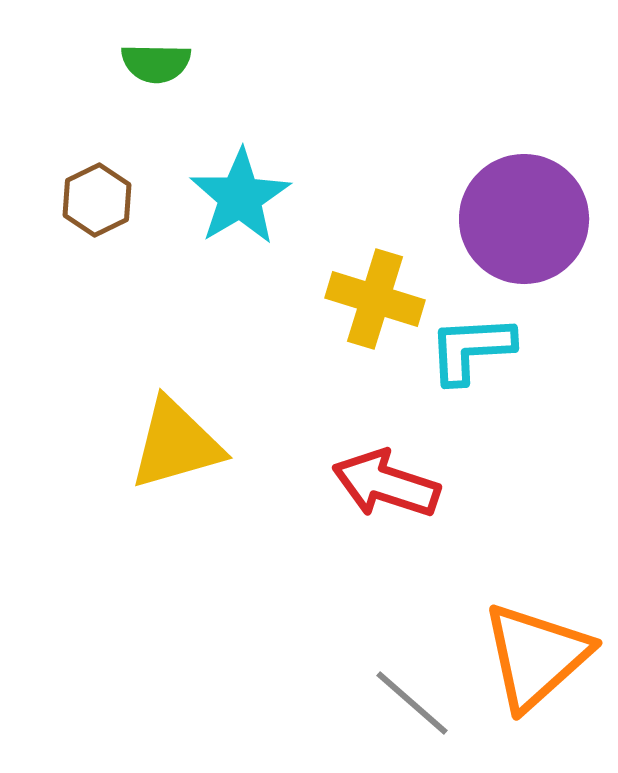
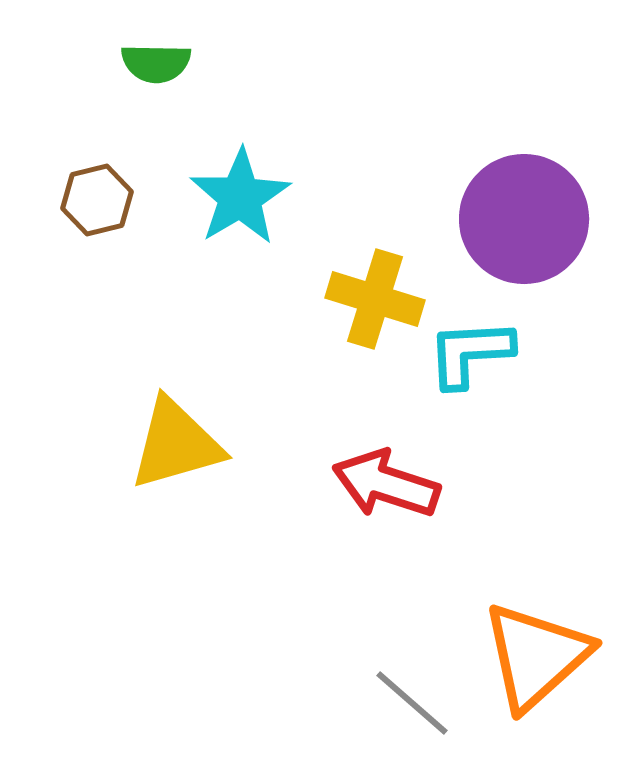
brown hexagon: rotated 12 degrees clockwise
cyan L-shape: moved 1 px left, 4 px down
